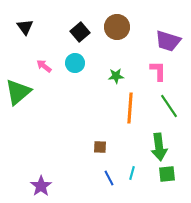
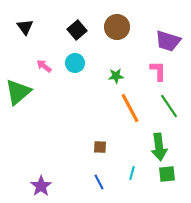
black square: moved 3 px left, 2 px up
orange line: rotated 32 degrees counterclockwise
blue line: moved 10 px left, 4 px down
